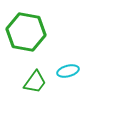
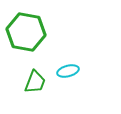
green trapezoid: rotated 15 degrees counterclockwise
